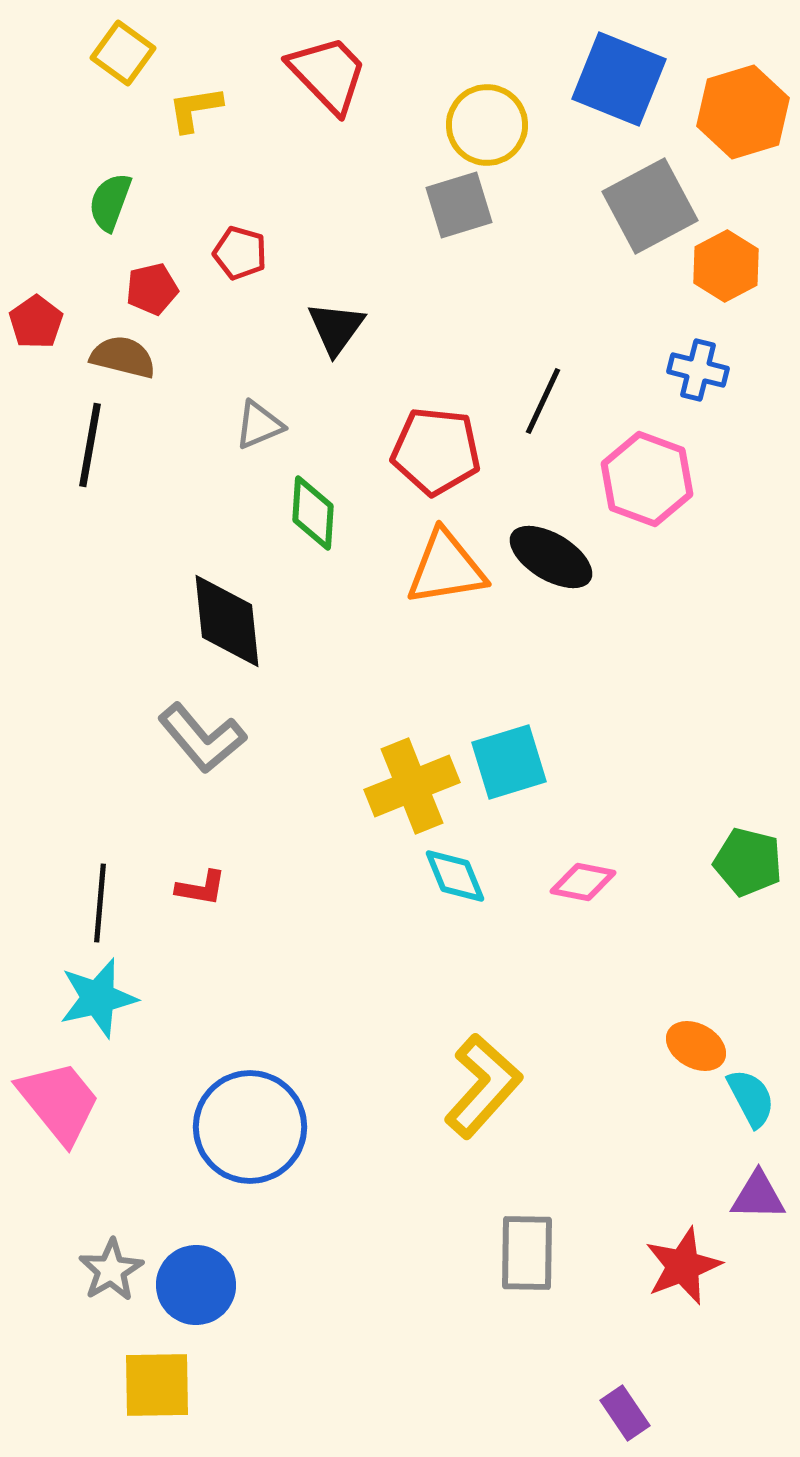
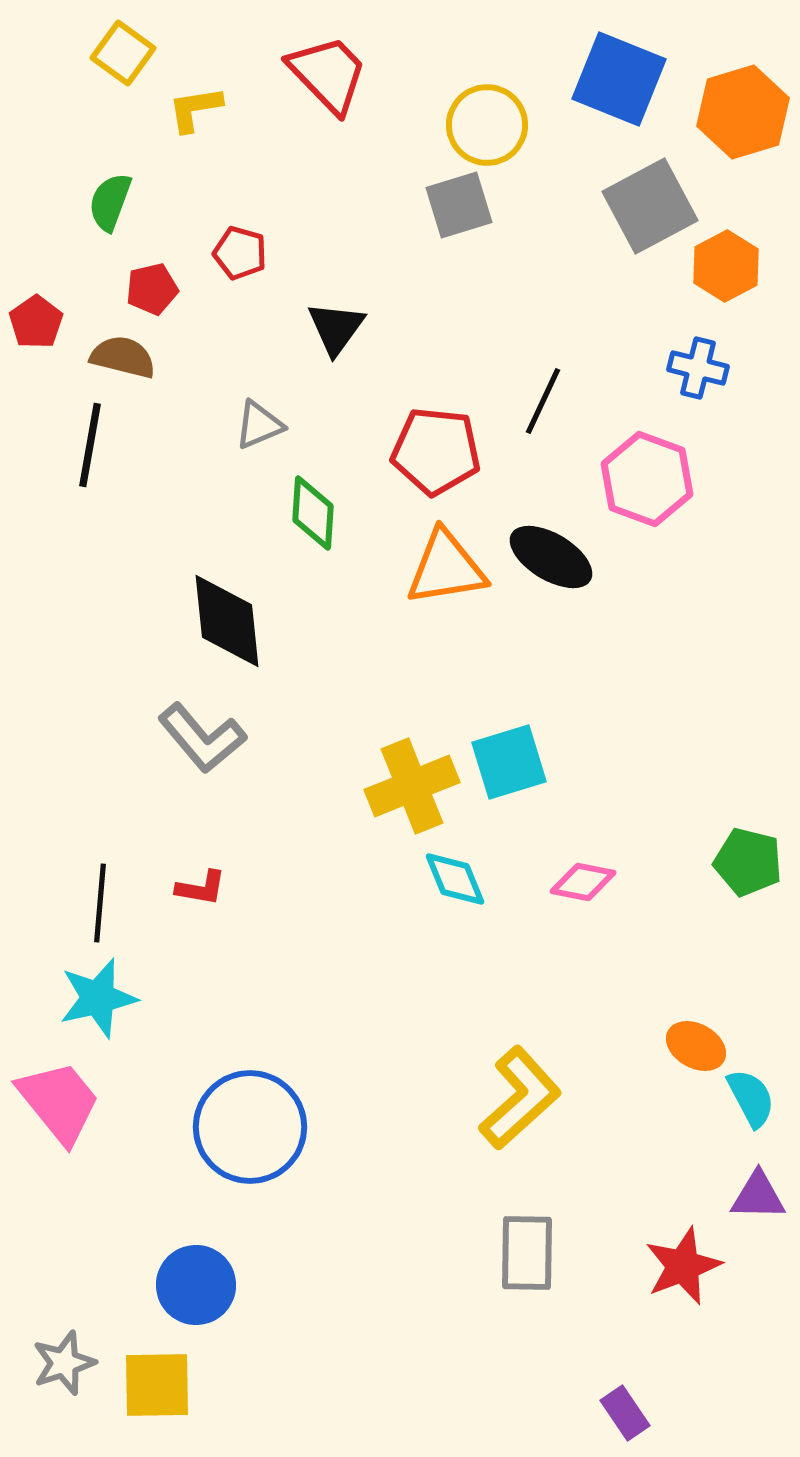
blue cross at (698, 370): moved 2 px up
cyan diamond at (455, 876): moved 3 px down
yellow L-shape at (483, 1086): moved 37 px right, 12 px down; rotated 6 degrees clockwise
gray star at (111, 1270): moved 47 px left, 93 px down; rotated 12 degrees clockwise
